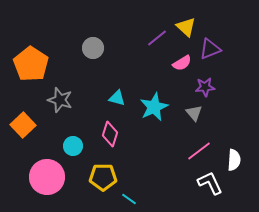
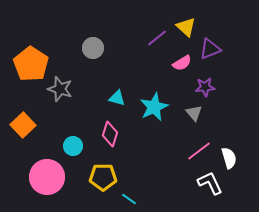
gray star: moved 11 px up
white semicircle: moved 5 px left, 2 px up; rotated 20 degrees counterclockwise
